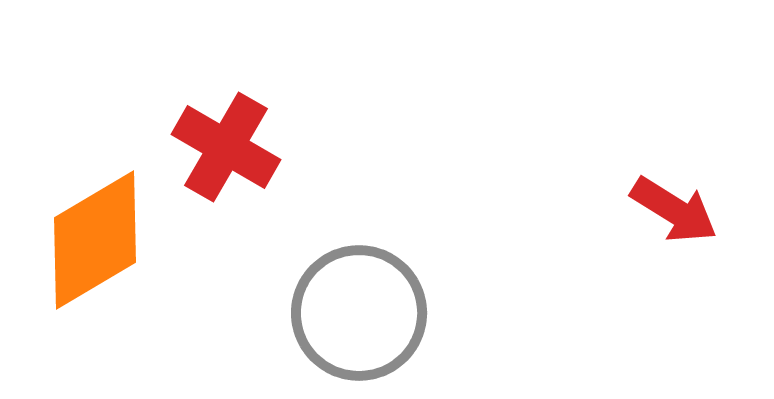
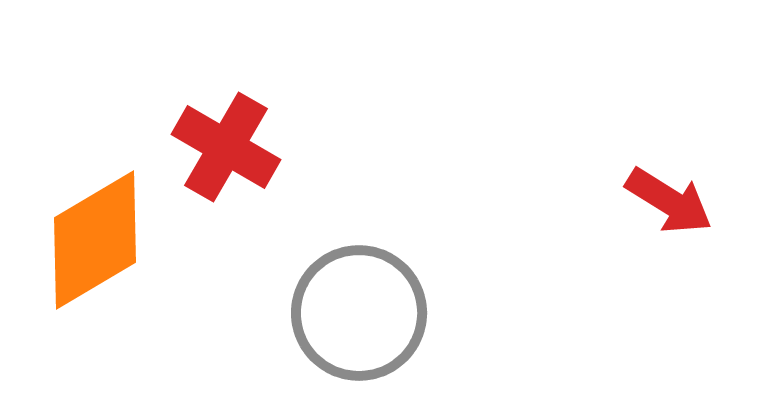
red arrow: moved 5 px left, 9 px up
